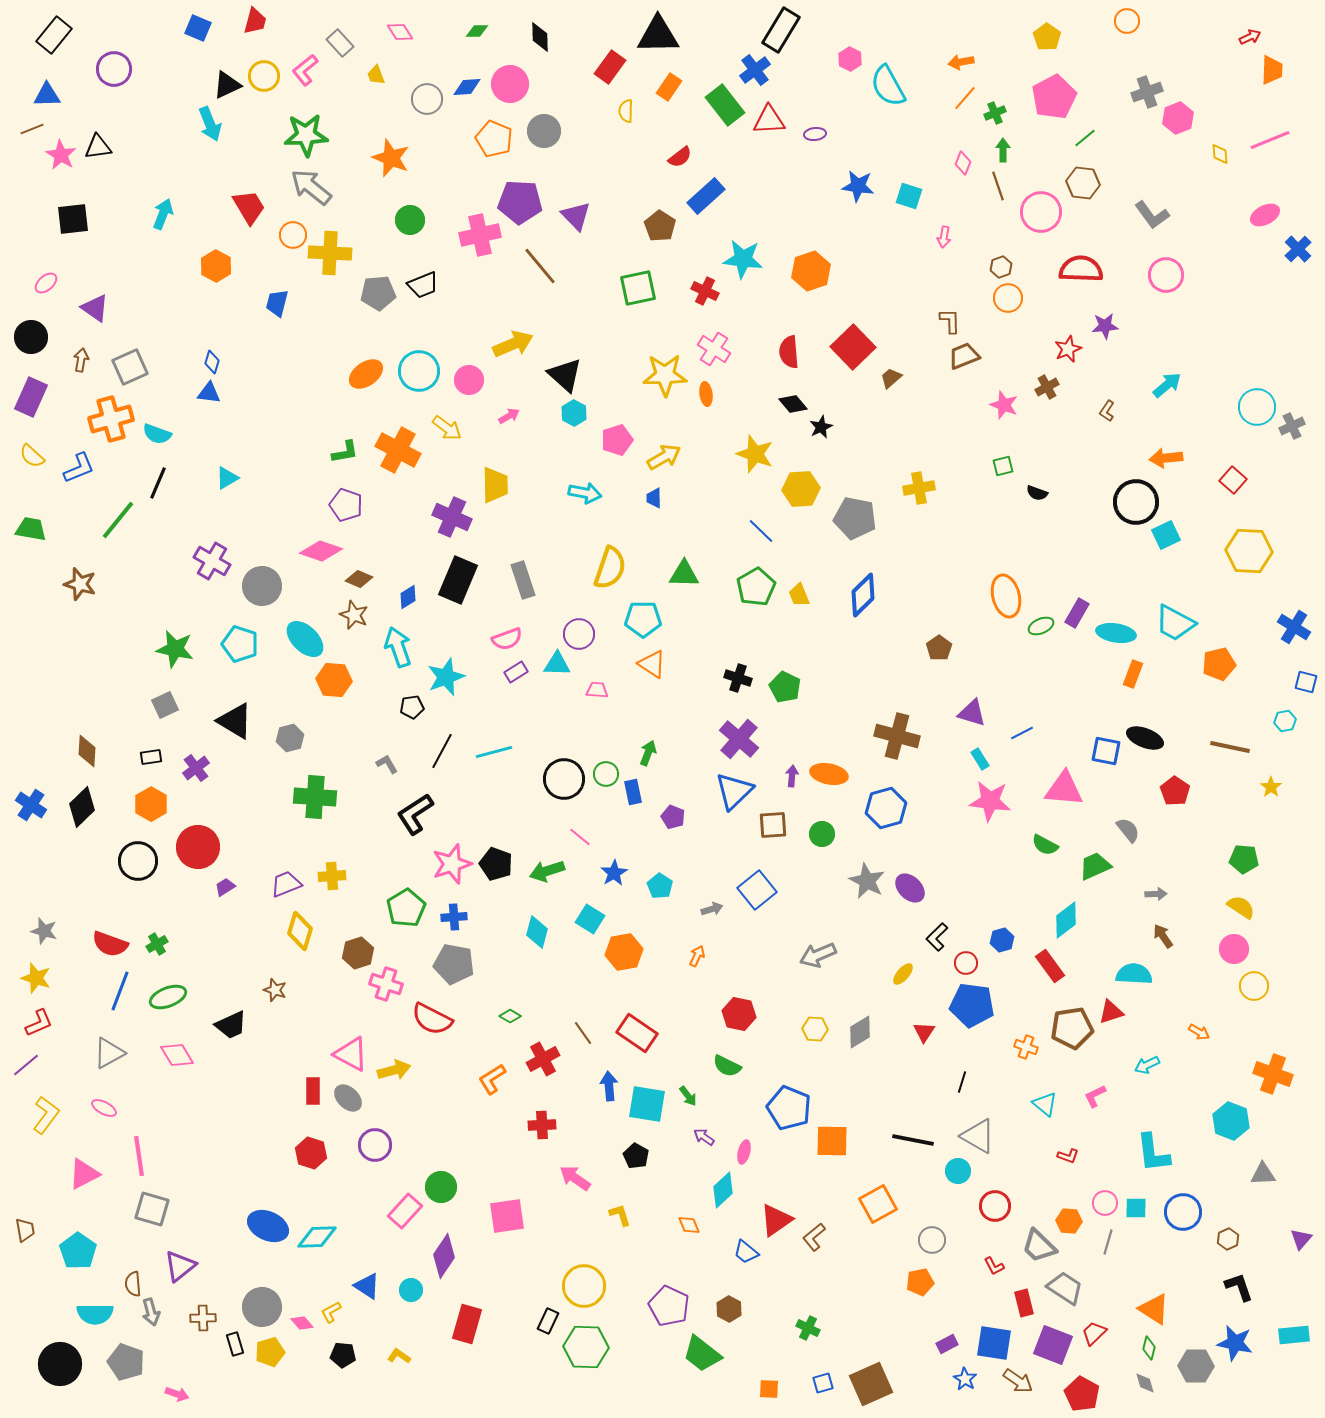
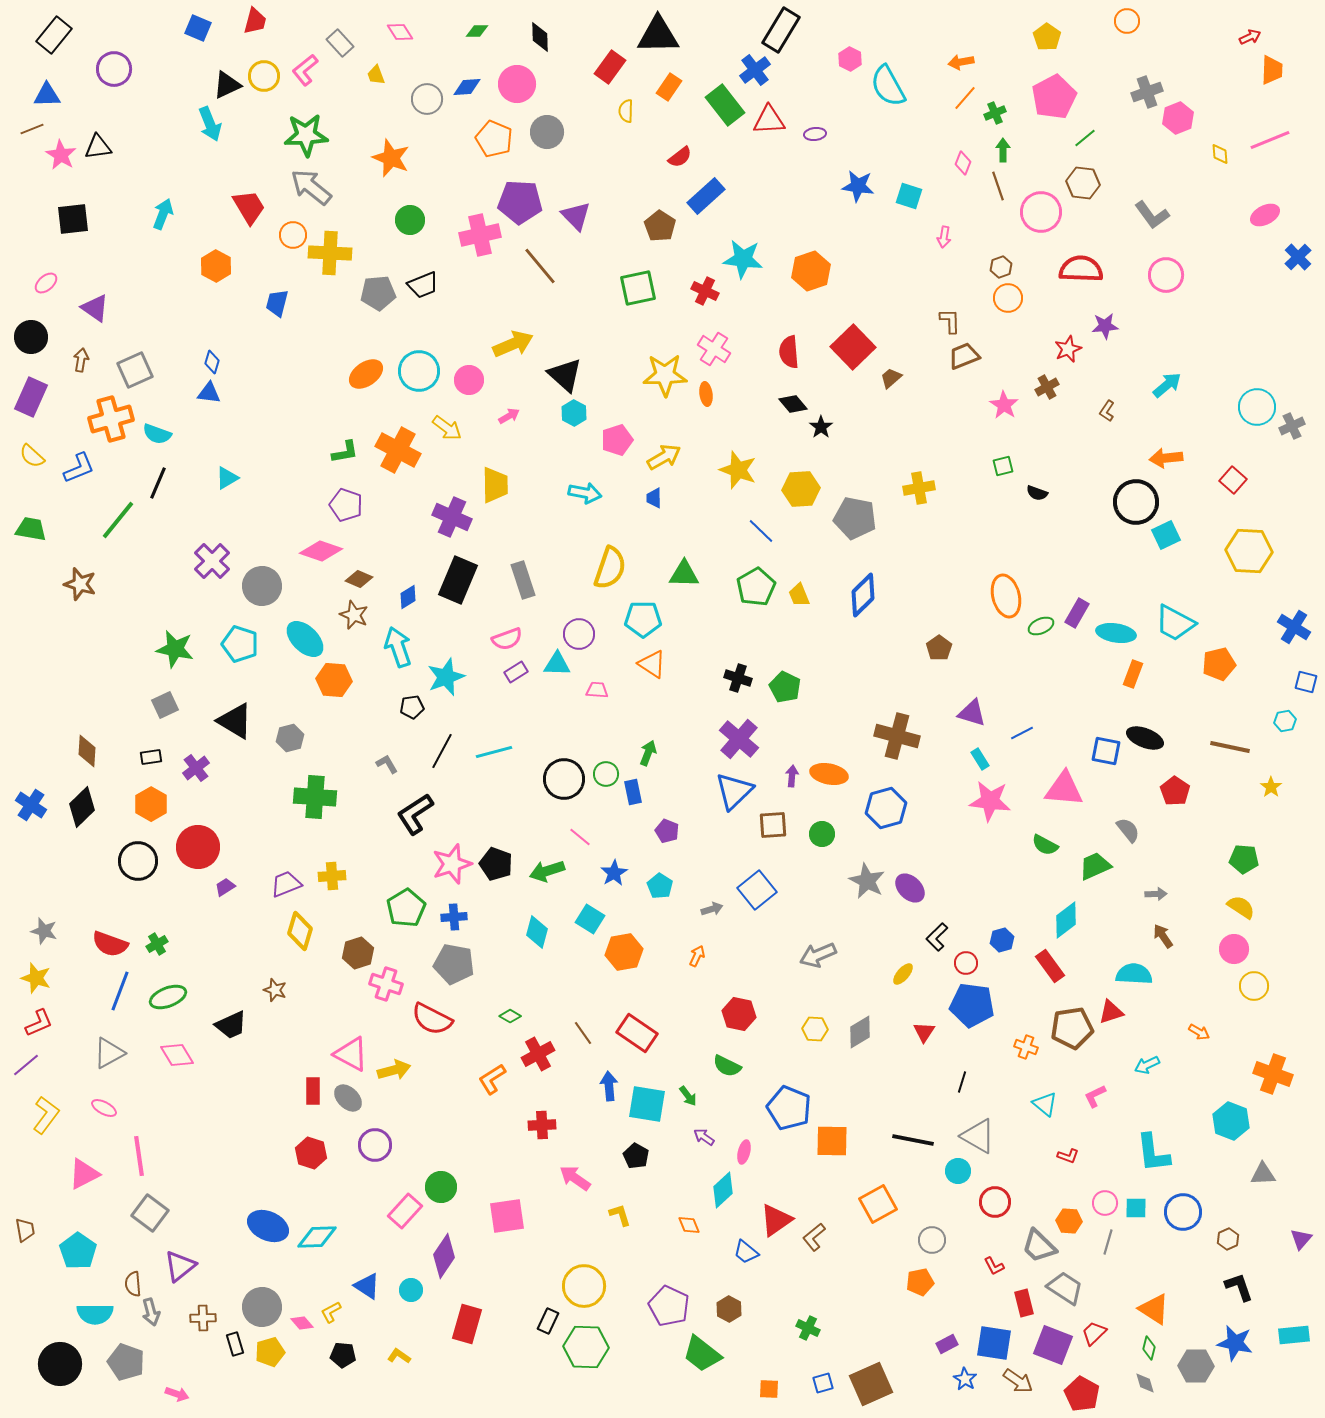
pink circle at (510, 84): moved 7 px right
gray circle at (544, 131): moved 3 px right, 1 px down
blue cross at (1298, 249): moved 8 px down
gray square at (130, 367): moved 5 px right, 3 px down
pink star at (1004, 405): rotated 12 degrees clockwise
black star at (821, 427): rotated 10 degrees counterclockwise
yellow star at (755, 454): moved 17 px left, 16 px down
purple cross at (212, 561): rotated 15 degrees clockwise
purple pentagon at (673, 817): moved 6 px left, 14 px down
red cross at (543, 1059): moved 5 px left, 5 px up
red circle at (995, 1206): moved 4 px up
gray square at (152, 1209): moved 2 px left, 4 px down; rotated 21 degrees clockwise
